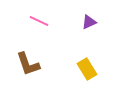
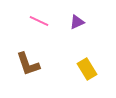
purple triangle: moved 12 px left
